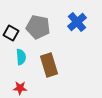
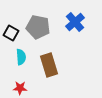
blue cross: moved 2 px left
